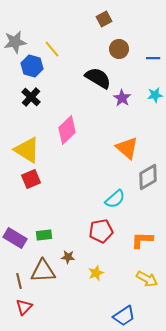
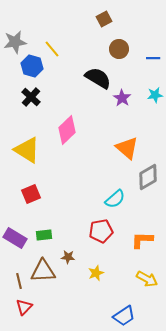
red square: moved 15 px down
